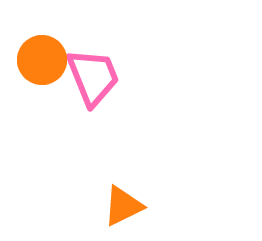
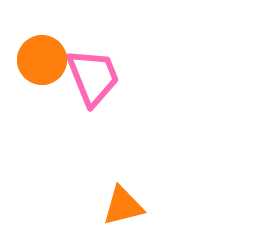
orange triangle: rotated 12 degrees clockwise
